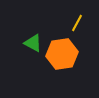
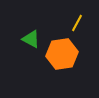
green triangle: moved 2 px left, 4 px up
